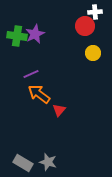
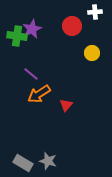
red circle: moved 13 px left
purple star: moved 3 px left, 5 px up
yellow circle: moved 1 px left
purple line: rotated 63 degrees clockwise
orange arrow: rotated 70 degrees counterclockwise
red triangle: moved 7 px right, 5 px up
gray star: moved 1 px up
